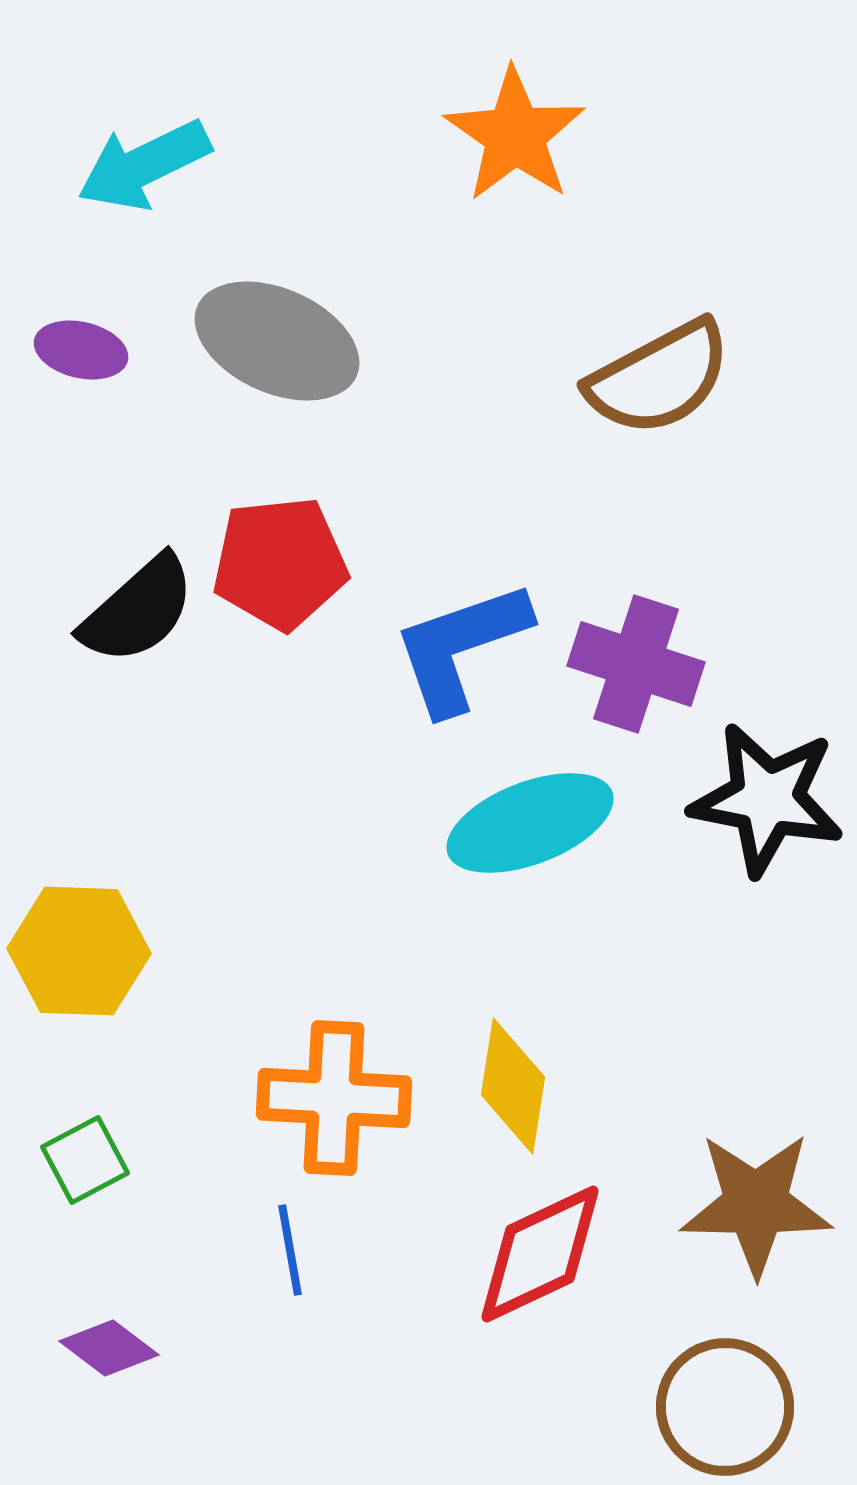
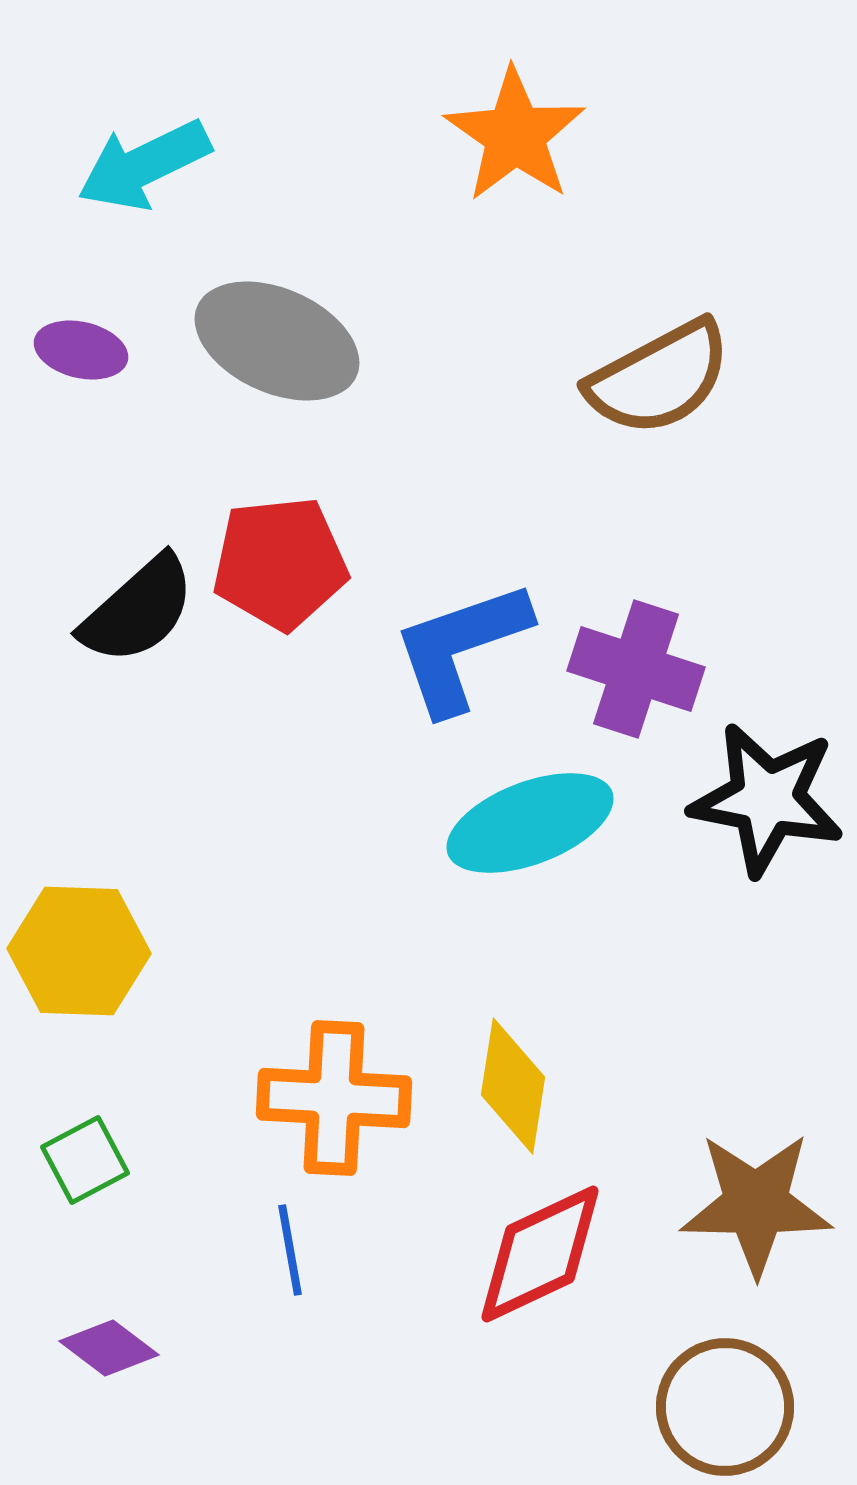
purple cross: moved 5 px down
